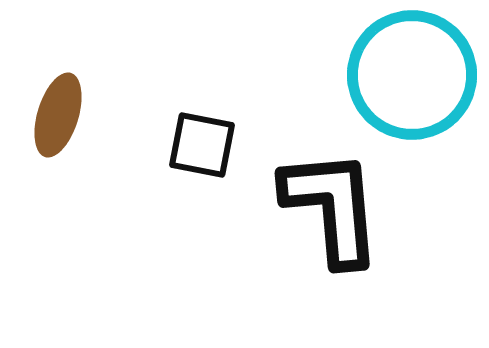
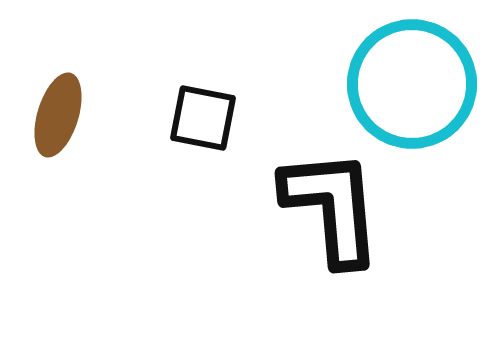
cyan circle: moved 9 px down
black square: moved 1 px right, 27 px up
